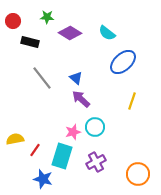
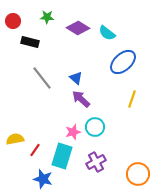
purple diamond: moved 8 px right, 5 px up
yellow line: moved 2 px up
